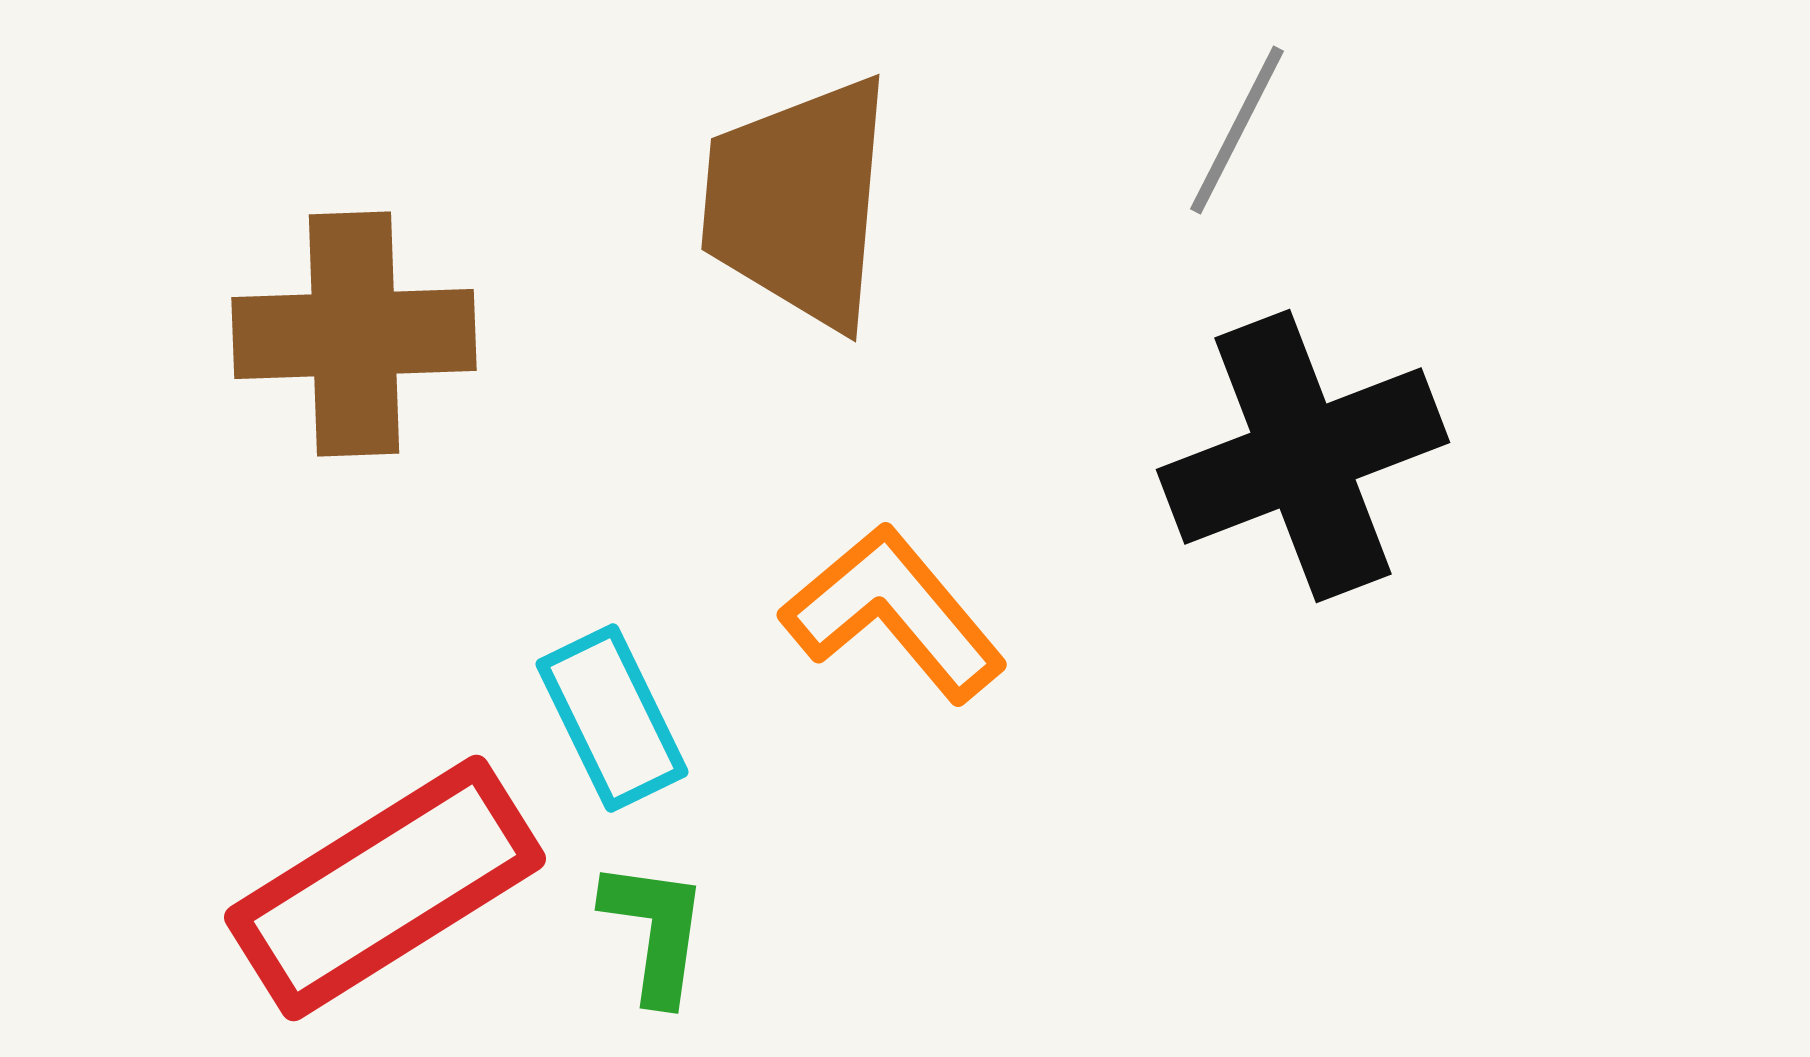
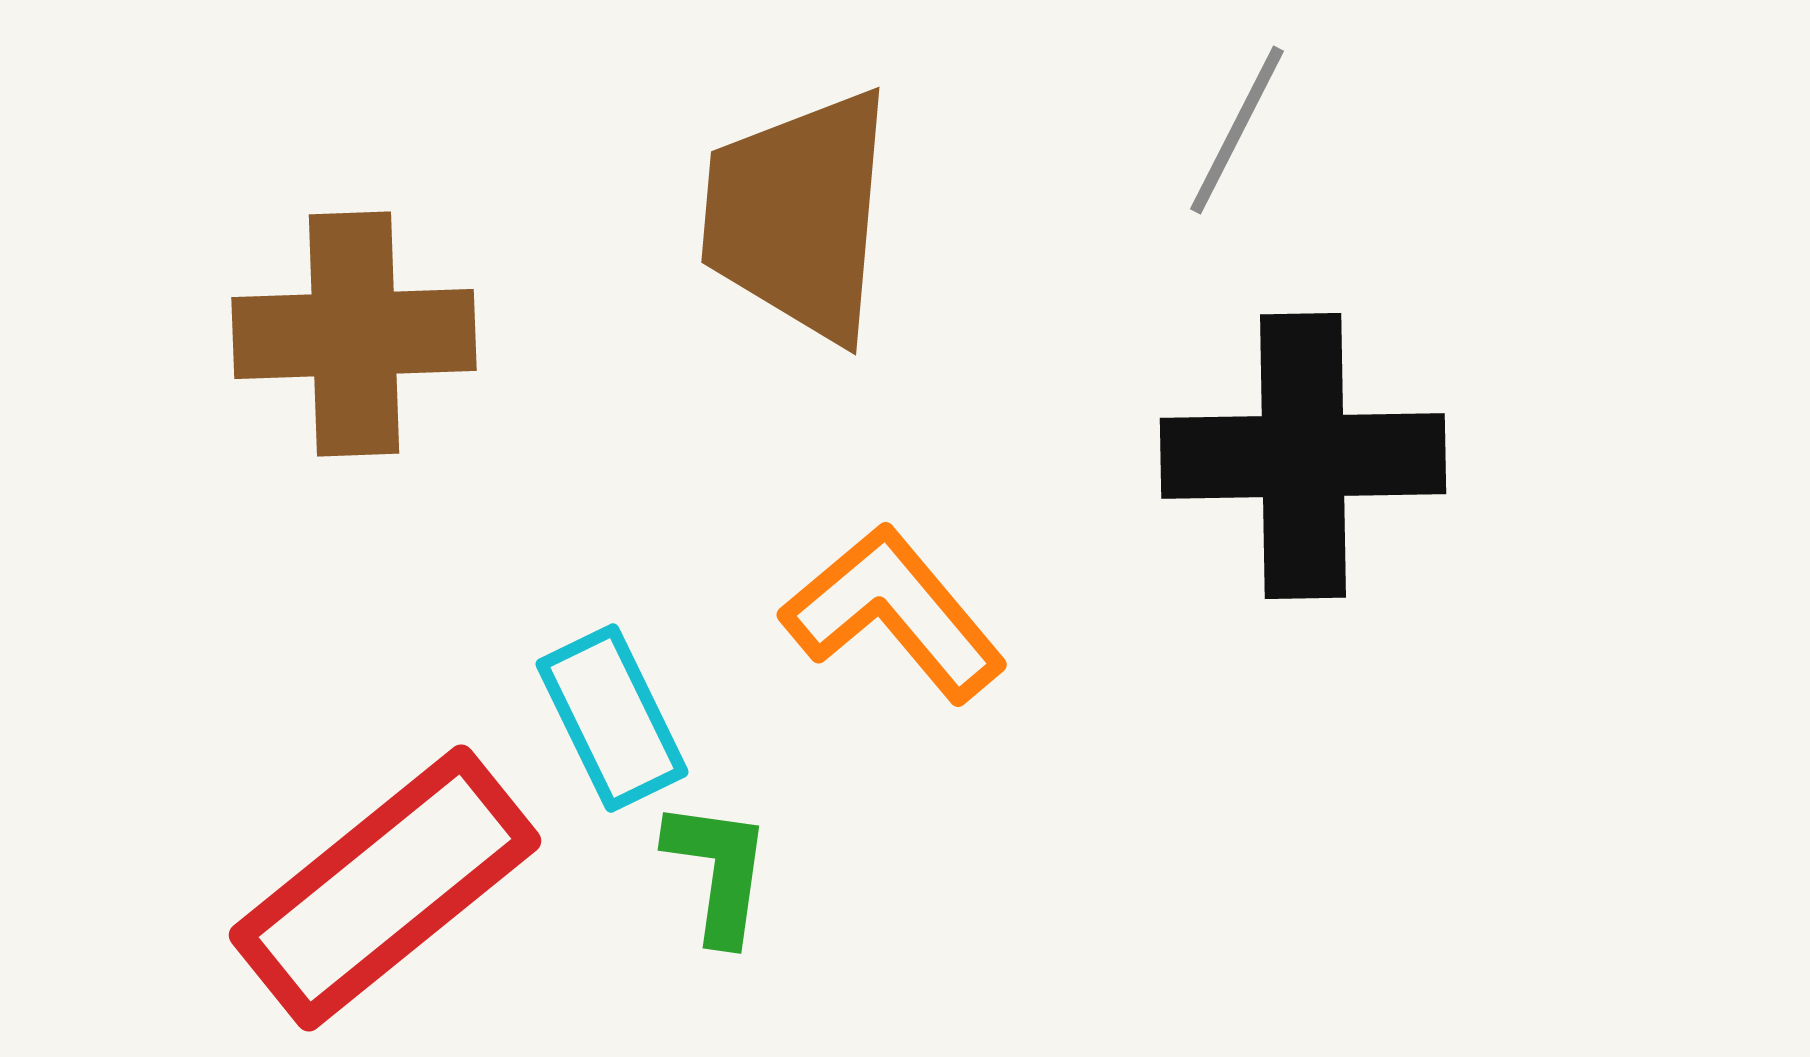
brown trapezoid: moved 13 px down
black cross: rotated 20 degrees clockwise
red rectangle: rotated 7 degrees counterclockwise
green L-shape: moved 63 px right, 60 px up
